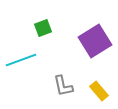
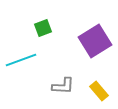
gray L-shape: rotated 75 degrees counterclockwise
